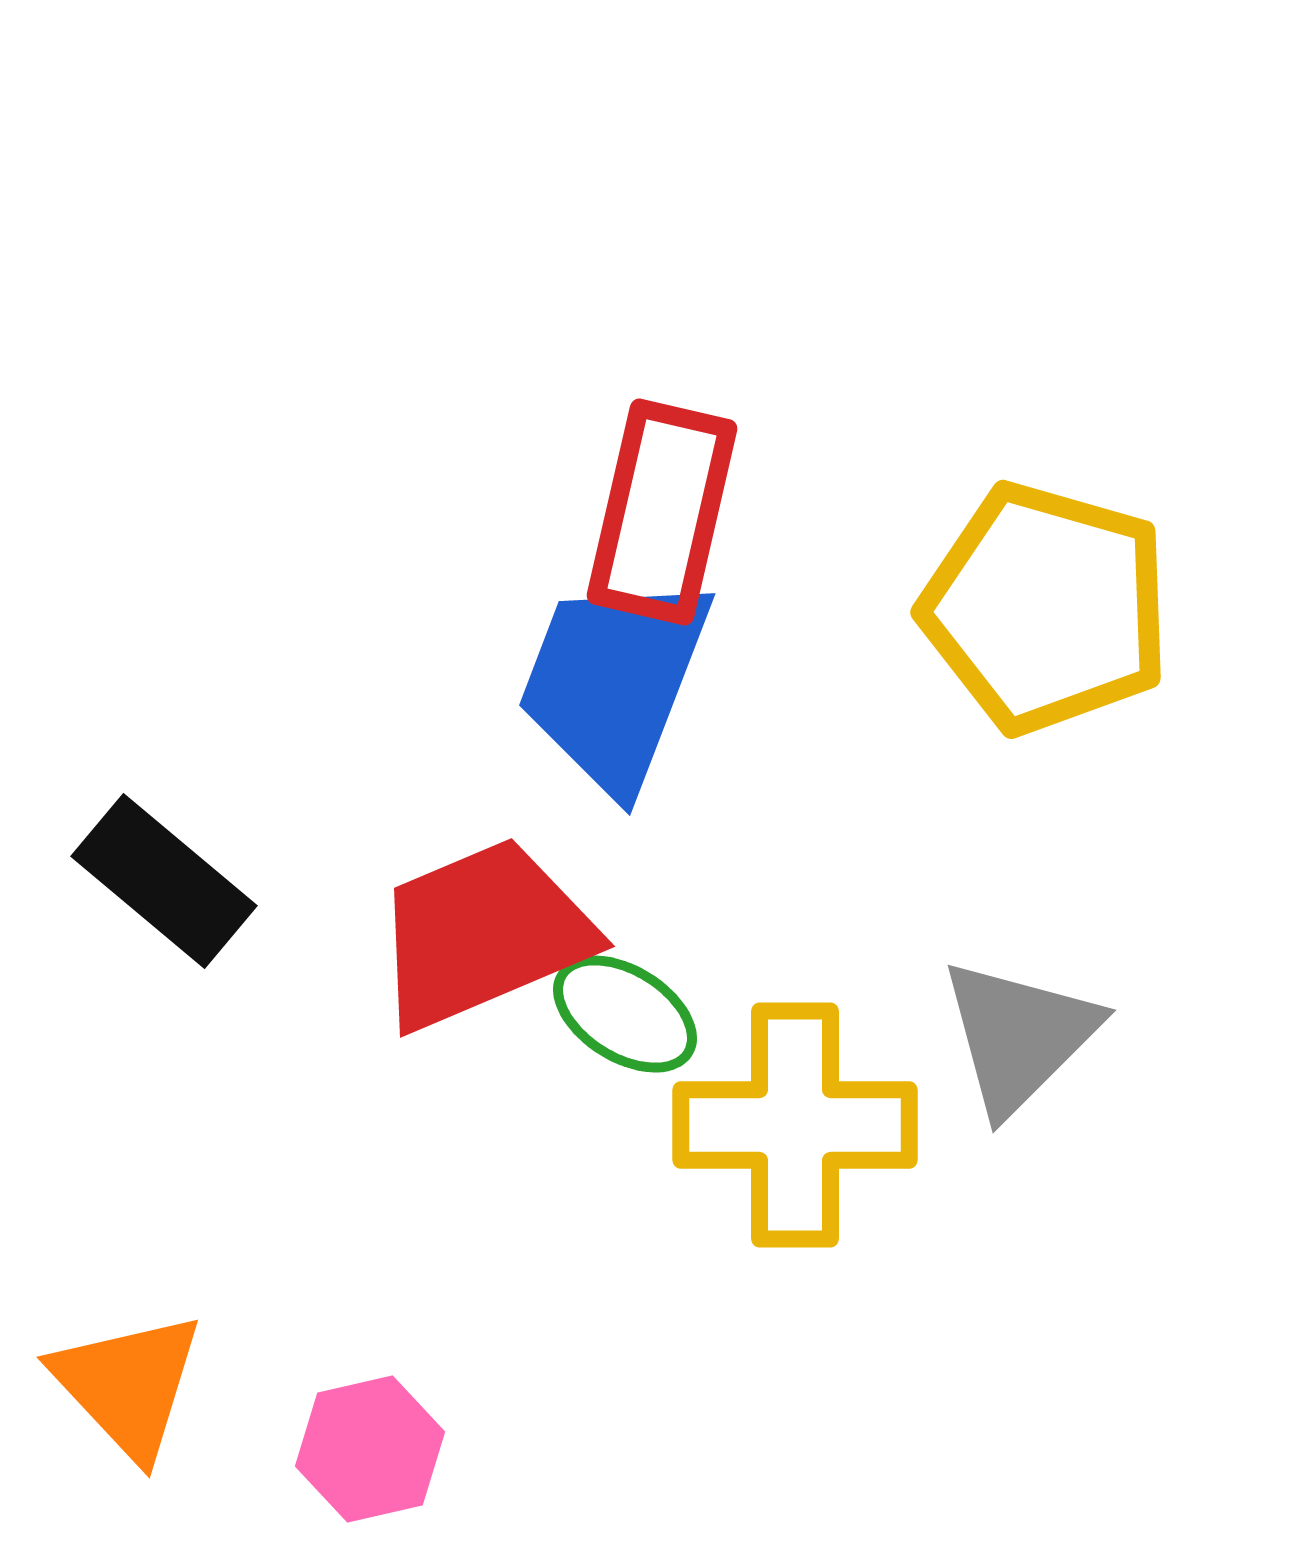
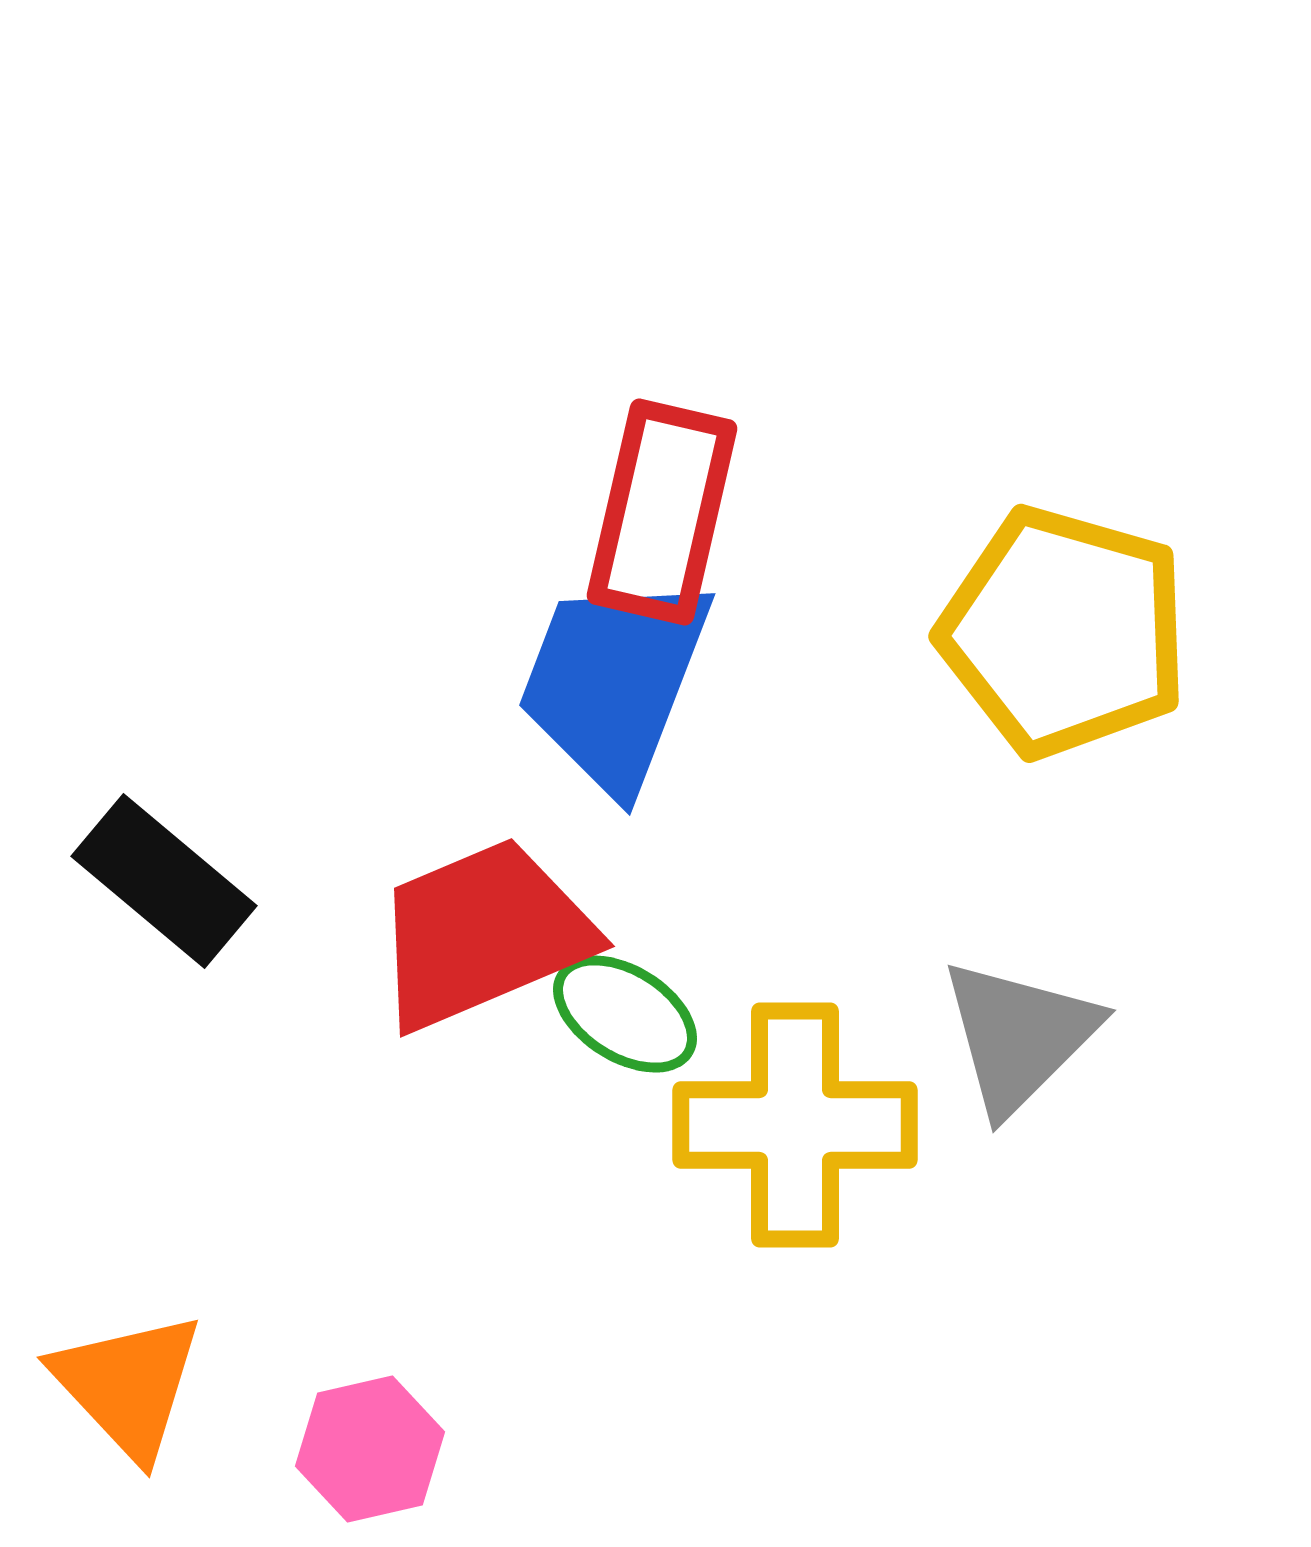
yellow pentagon: moved 18 px right, 24 px down
